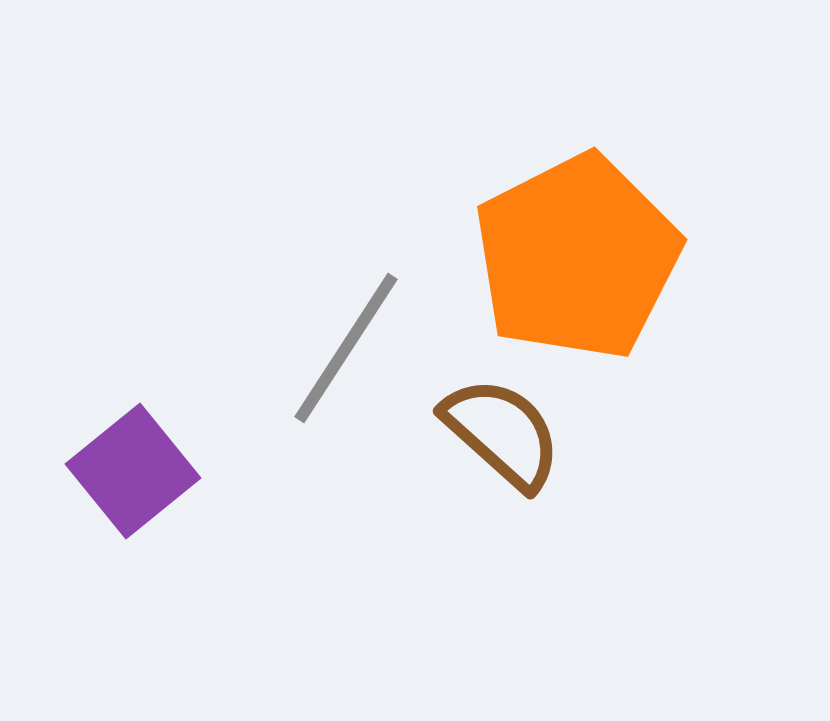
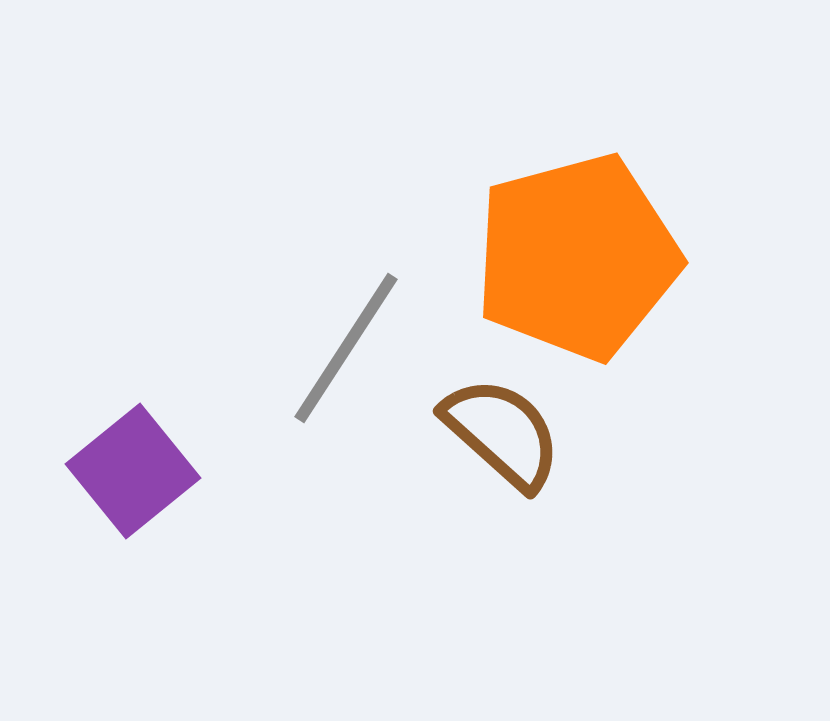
orange pentagon: rotated 12 degrees clockwise
